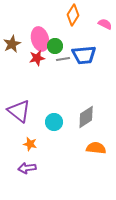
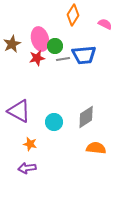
purple triangle: rotated 10 degrees counterclockwise
